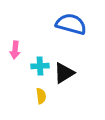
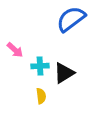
blue semicircle: moved 5 px up; rotated 52 degrees counterclockwise
pink arrow: rotated 54 degrees counterclockwise
